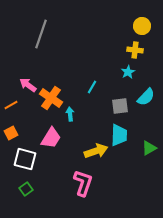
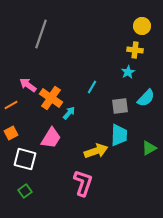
cyan semicircle: moved 1 px down
cyan arrow: moved 1 px left, 1 px up; rotated 48 degrees clockwise
green square: moved 1 px left, 2 px down
